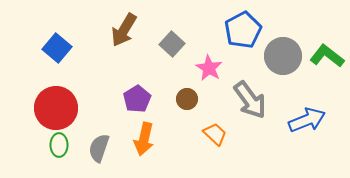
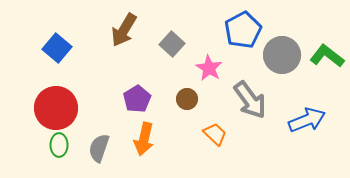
gray circle: moved 1 px left, 1 px up
